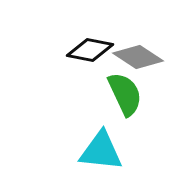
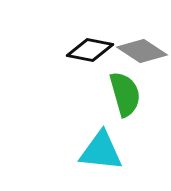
gray diamond: moved 4 px right, 6 px up
green semicircle: rotated 9 degrees clockwise
